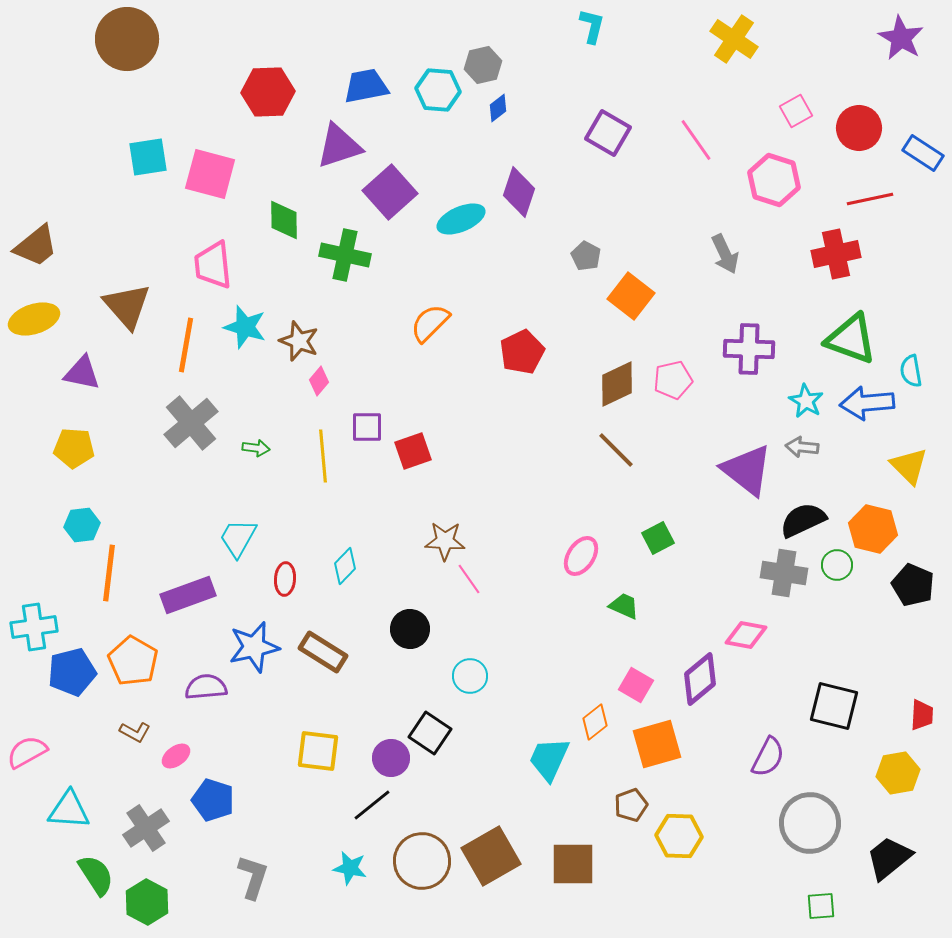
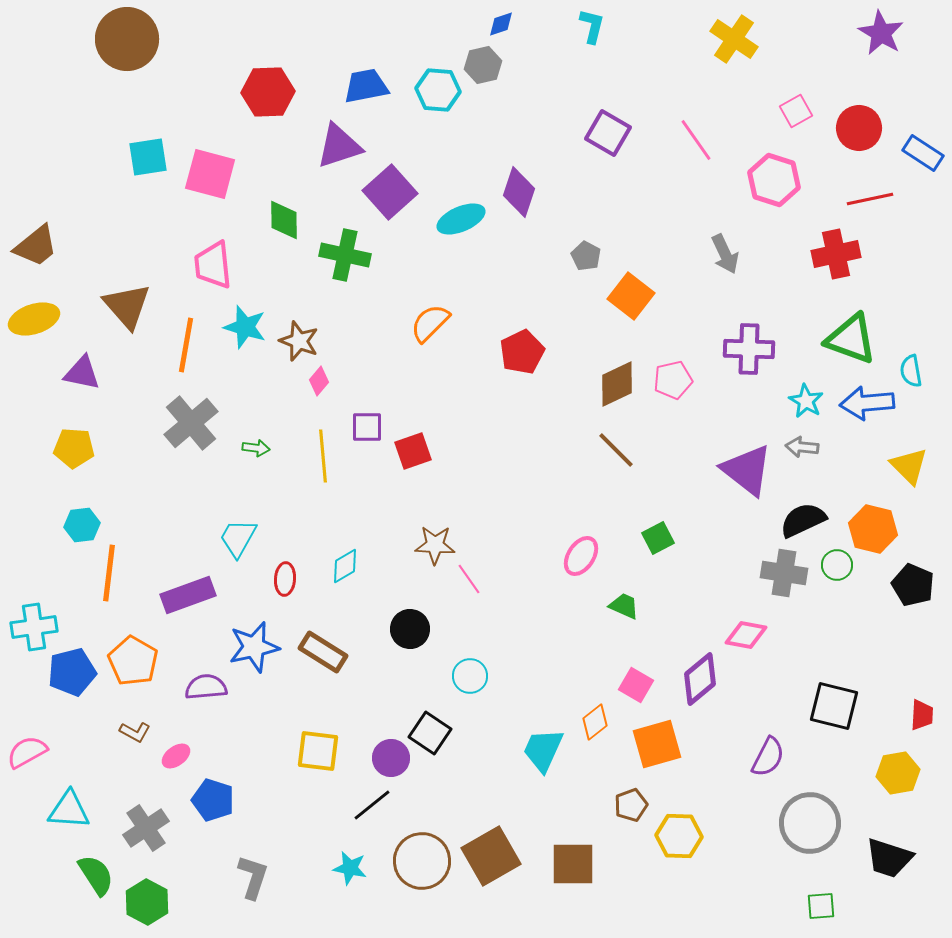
purple star at (901, 38): moved 20 px left, 5 px up
blue diamond at (498, 108): moved 3 px right, 84 px up; rotated 20 degrees clockwise
brown star at (445, 541): moved 10 px left, 4 px down
cyan diamond at (345, 566): rotated 15 degrees clockwise
cyan trapezoid at (549, 759): moved 6 px left, 9 px up
black trapezoid at (889, 858): rotated 123 degrees counterclockwise
